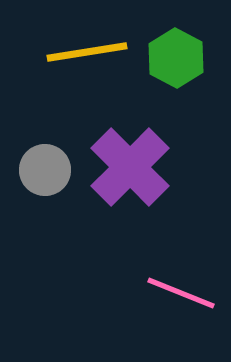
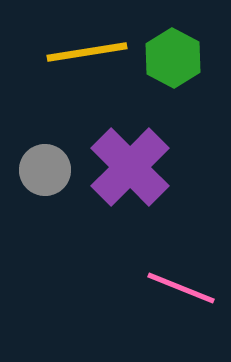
green hexagon: moved 3 px left
pink line: moved 5 px up
